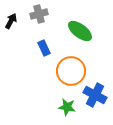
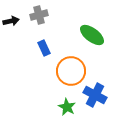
gray cross: moved 1 px down
black arrow: rotated 49 degrees clockwise
green ellipse: moved 12 px right, 4 px down
green star: rotated 18 degrees clockwise
